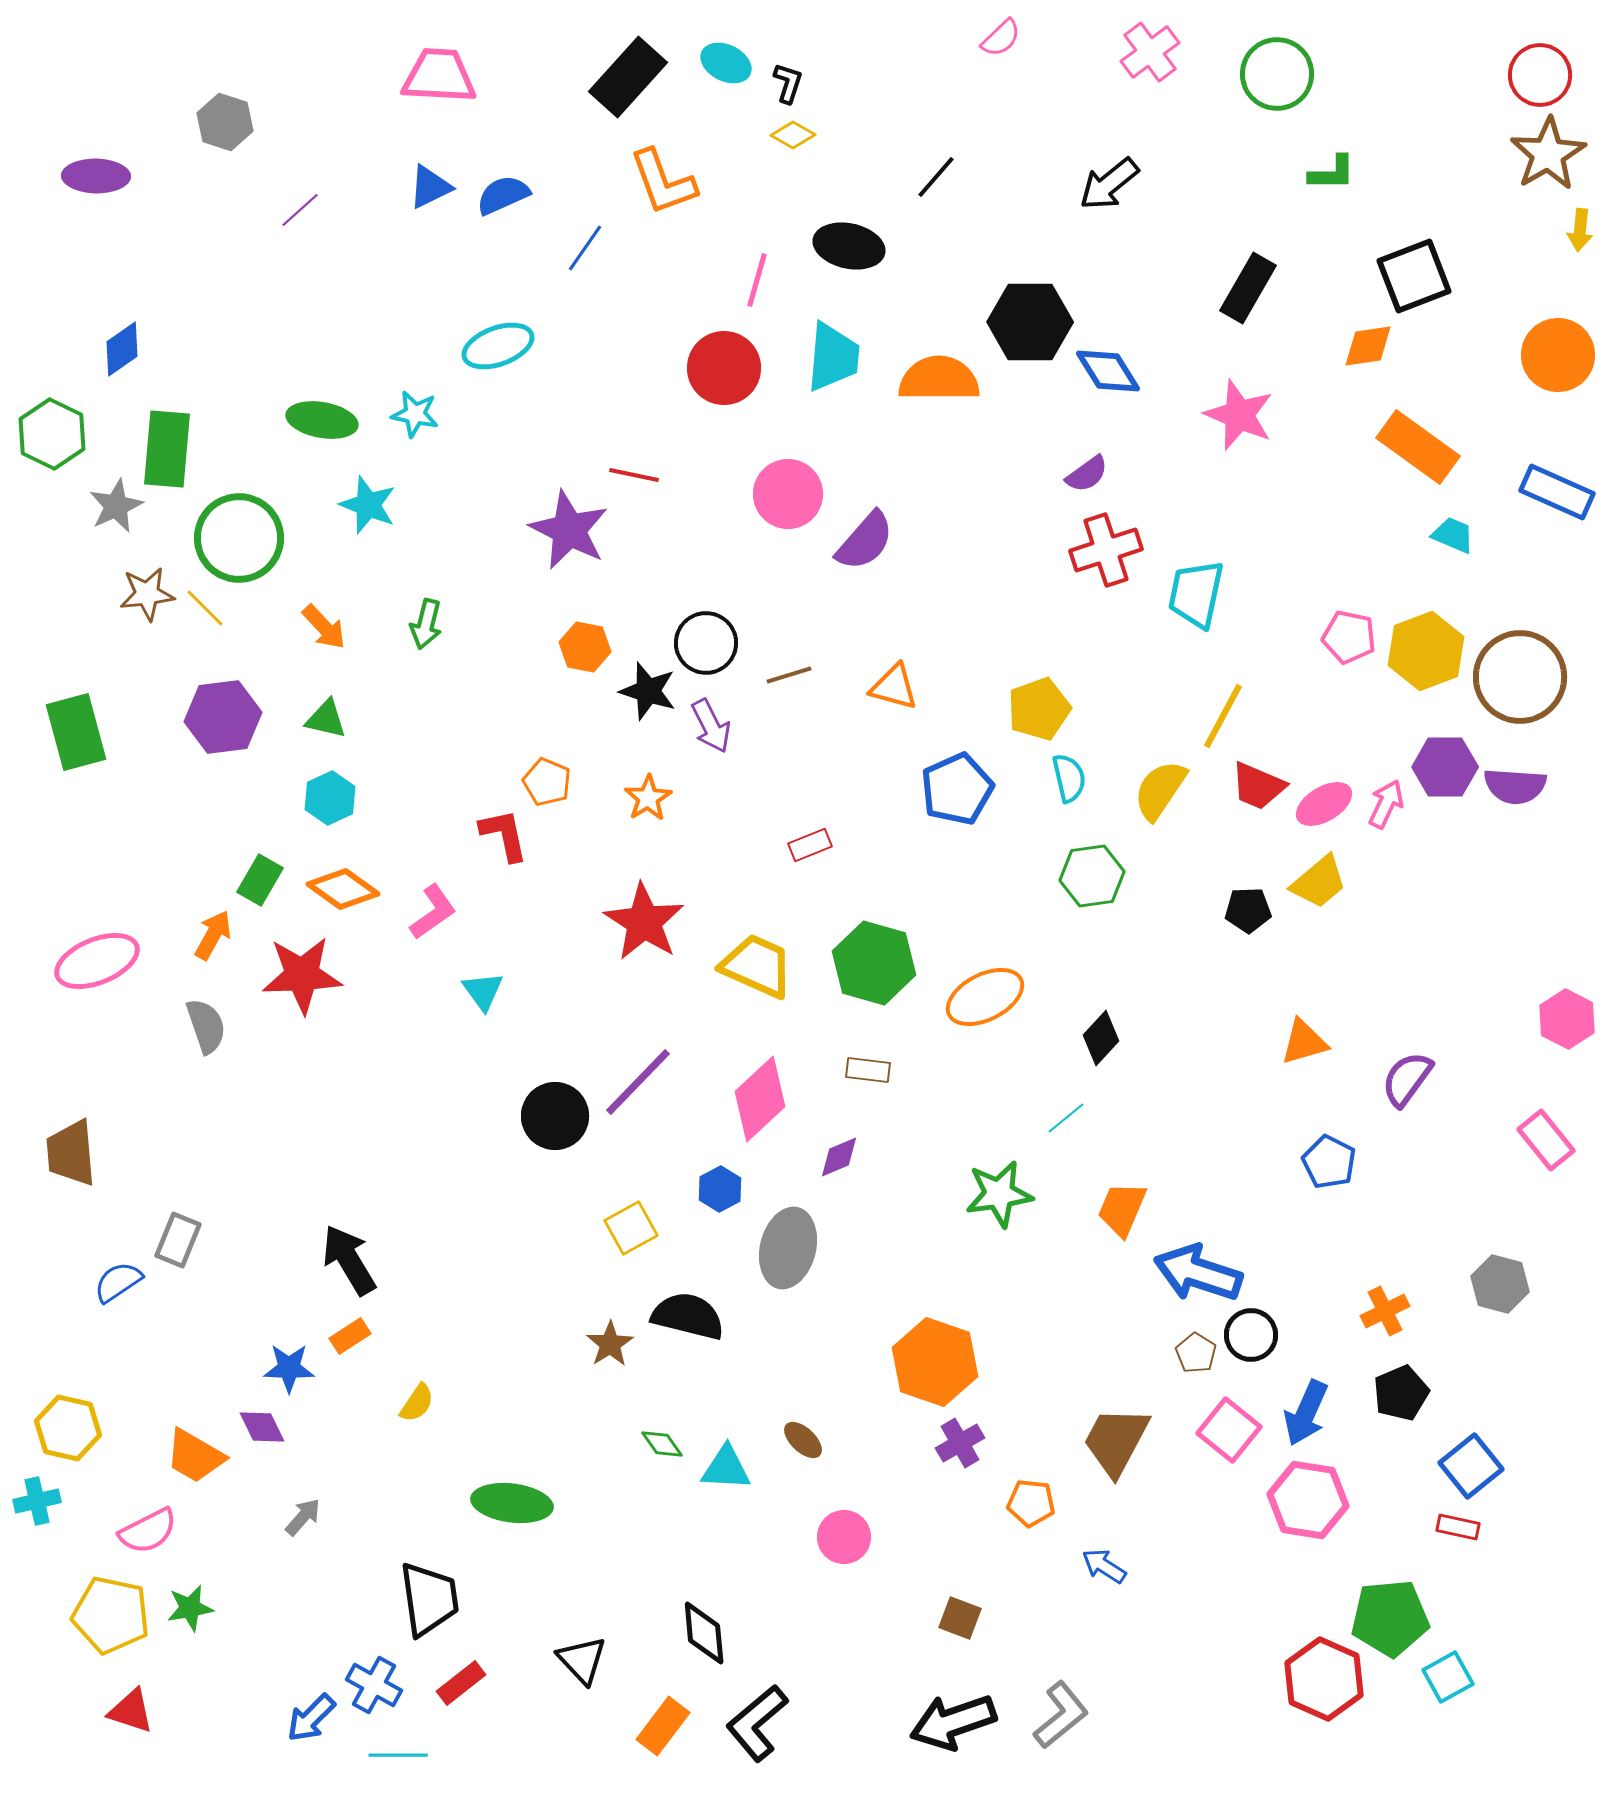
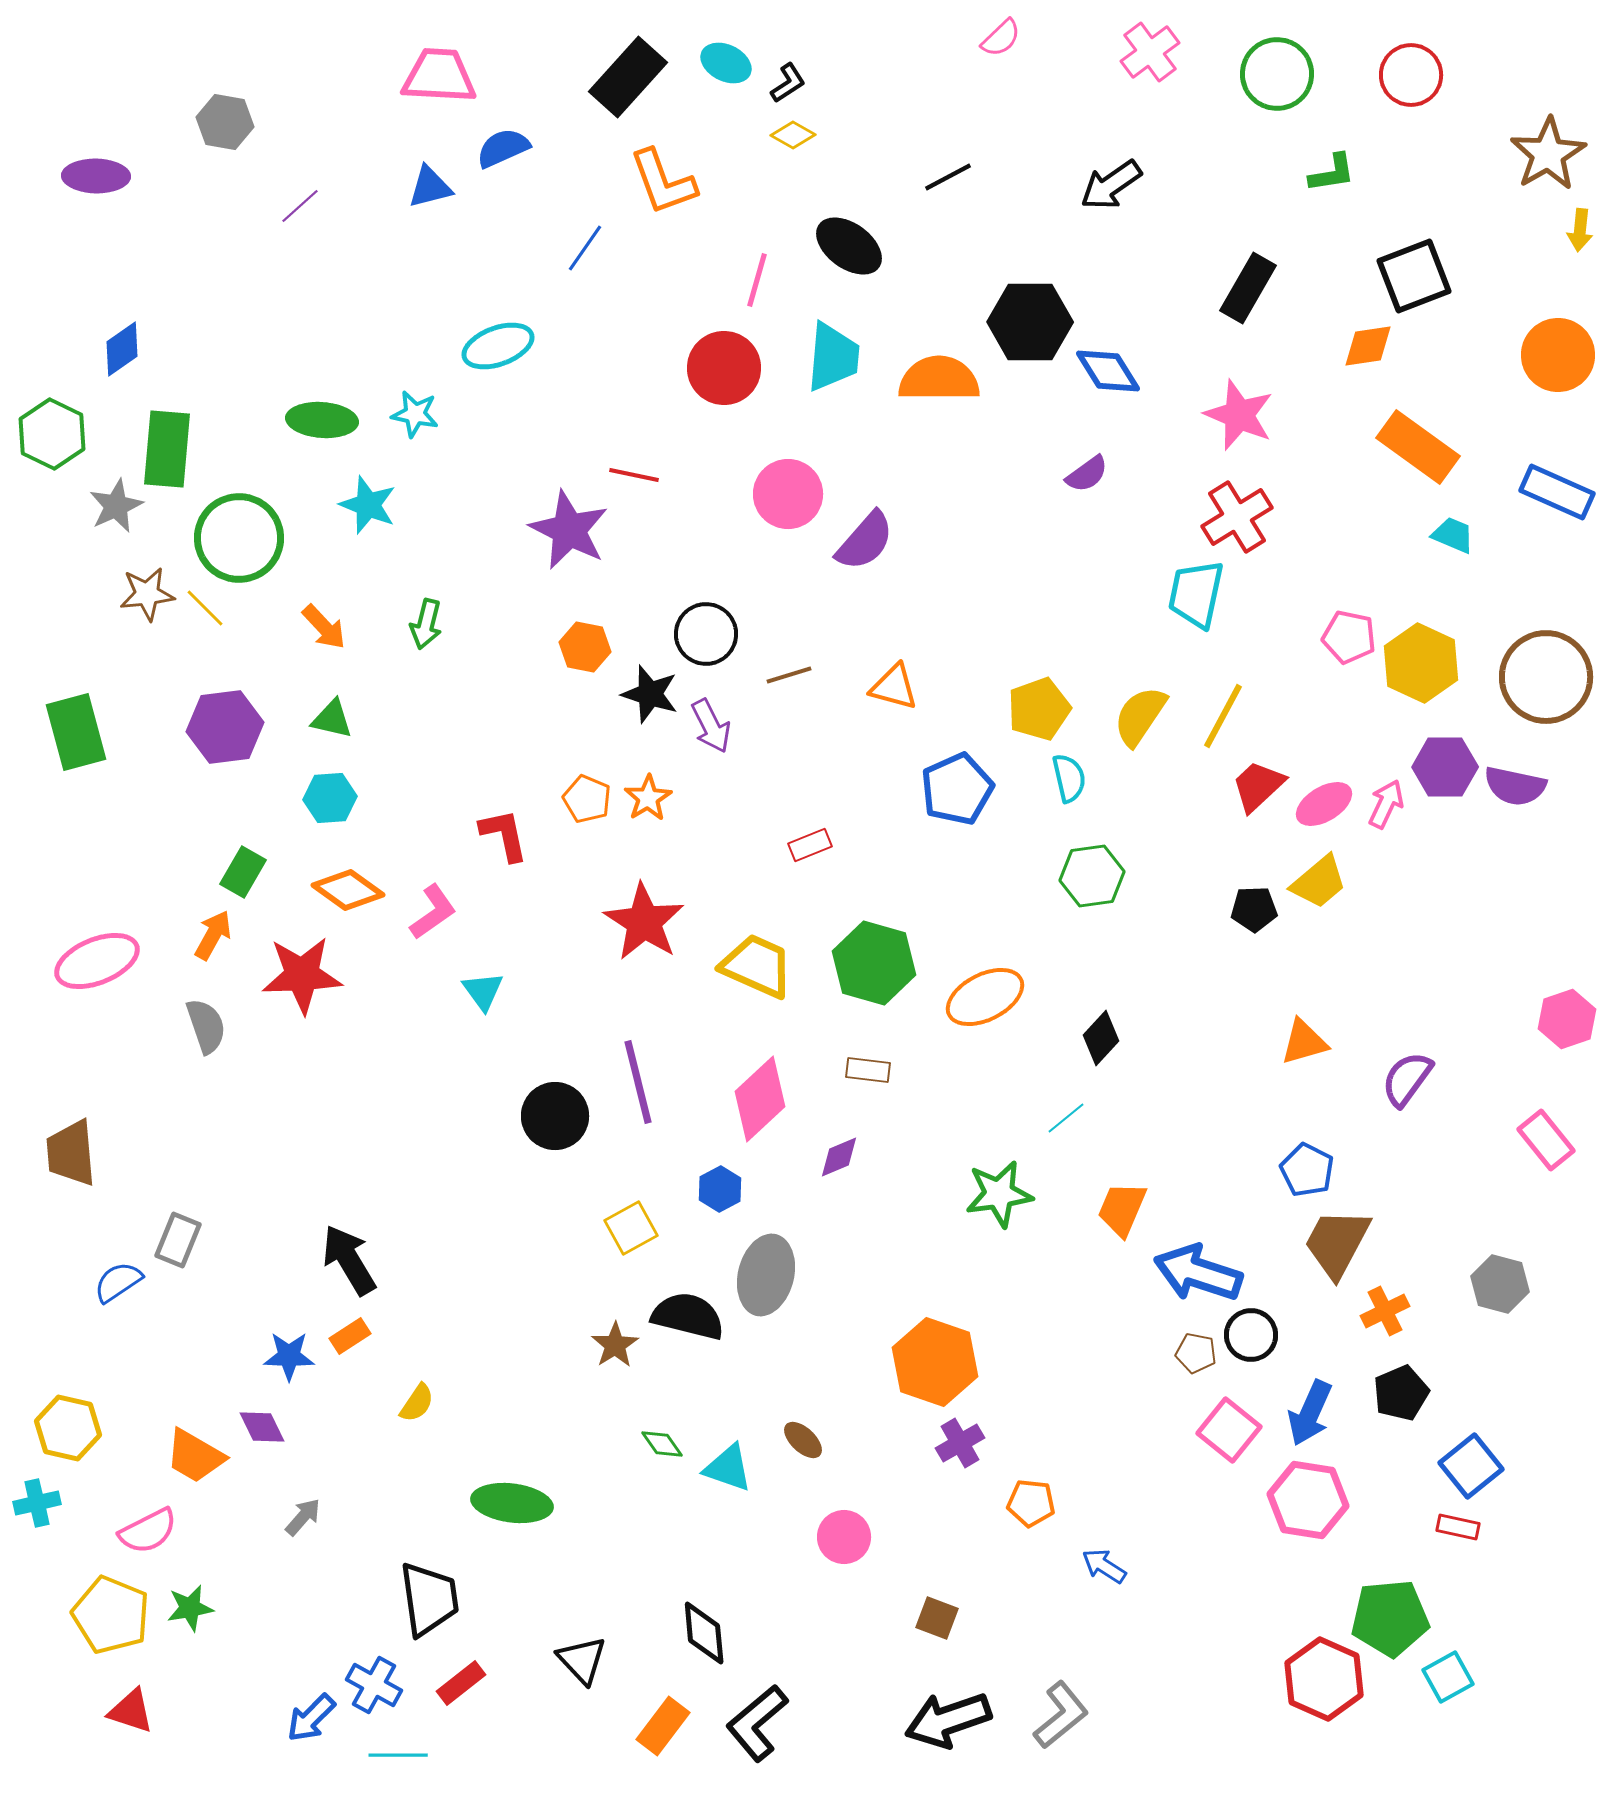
red circle at (1540, 75): moved 129 px left
black L-shape at (788, 83): rotated 39 degrees clockwise
gray hexagon at (225, 122): rotated 8 degrees counterclockwise
green L-shape at (1332, 173): rotated 9 degrees counterclockwise
black line at (936, 177): moved 12 px right; rotated 21 degrees clockwise
black arrow at (1109, 184): moved 2 px right, 1 px down; rotated 4 degrees clockwise
blue triangle at (430, 187): rotated 12 degrees clockwise
blue semicircle at (503, 195): moved 47 px up
purple line at (300, 210): moved 4 px up
black ellipse at (849, 246): rotated 24 degrees clockwise
green ellipse at (322, 420): rotated 6 degrees counterclockwise
red cross at (1106, 550): moved 131 px right, 33 px up; rotated 14 degrees counterclockwise
black circle at (706, 643): moved 9 px up
yellow hexagon at (1426, 651): moved 5 px left, 12 px down; rotated 14 degrees counterclockwise
brown circle at (1520, 677): moved 26 px right
black star at (648, 691): moved 2 px right, 3 px down
purple hexagon at (223, 717): moved 2 px right, 10 px down
green triangle at (326, 719): moved 6 px right
orange pentagon at (547, 782): moved 40 px right, 17 px down
red trapezoid at (1258, 786): rotated 114 degrees clockwise
purple semicircle at (1515, 786): rotated 8 degrees clockwise
yellow semicircle at (1160, 790): moved 20 px left, 74 px up
cyan hexagon at (330, 798): rotated 21 degrees clockwise
green rectangle at (260, 880): moved 17 px left, 8 px up
orange diamond at (343, 889): moved 5 px right, 1 px down
black pentagon at (1248, 910): moved 6 px right, 1 px up
pink hexagon at (1567, 1019): rotated 14 degrees clockwise
purple line at (638, 1082): rotated 58 degrees counterclockwise
blue pentagon at (1329, 1162): moved 22 px left, 8 px down
gray ellipse at (788, 1248): moved 22 px left, 27 px down
brown star at (610, 1344): moved 5 px right, 1 px down
brown pentagon at (1196, 1353): rotated 21 degrees counterclockwise
blue star at (289, 1368): moved 12 px up
blue arrow at (1306, 1413): moved 4 px right
brown trapezoid at (1116, 1441): moved 221 px right, 198 px up
cyan triangle at (726, 1468): moved 2 px right; rotated 16 degrees clockwise
cyan cross at (37, 1501): moved 2 px down
yellow pentagon at (111, 1615): rotated 10 degrees clockwise
brown square at (960, 1618): moved 23 px left
black arrow at (953, 1722): moved 5 px left, 2 px up
